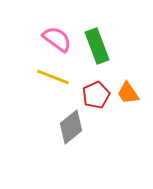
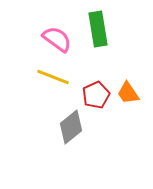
green rectangle: moved 1 px right, 17 px up; rotated 12 degrees clockwise
